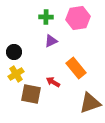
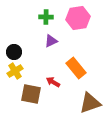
yellow cross: moved 1 px left, 3 px up
